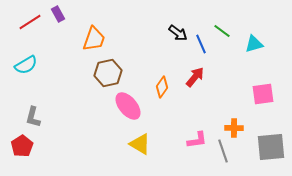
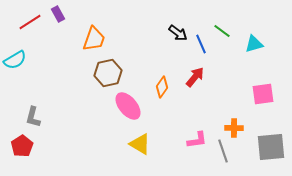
cyan semicircle: moved 11 px left, 5 px up
